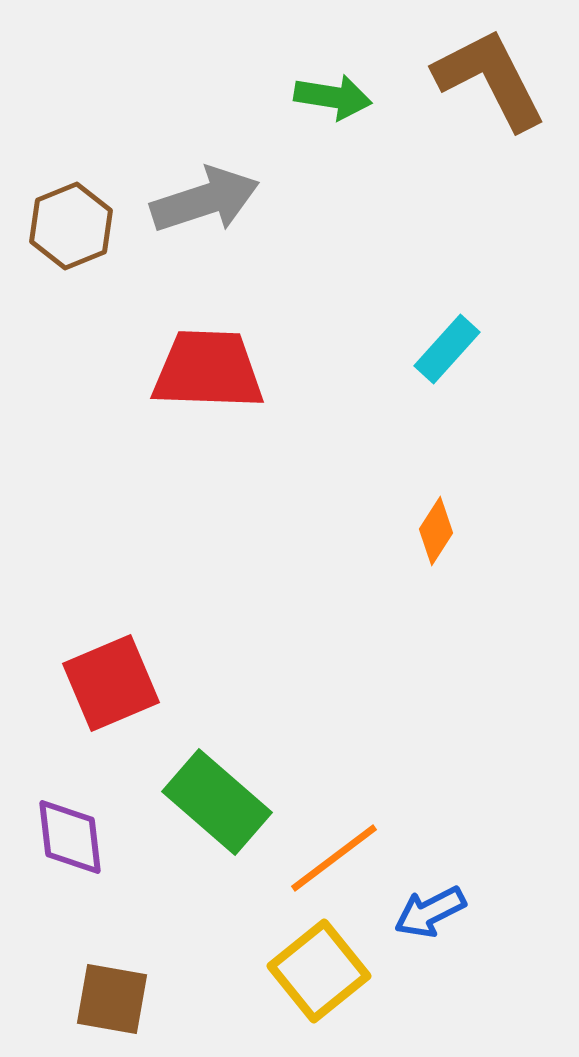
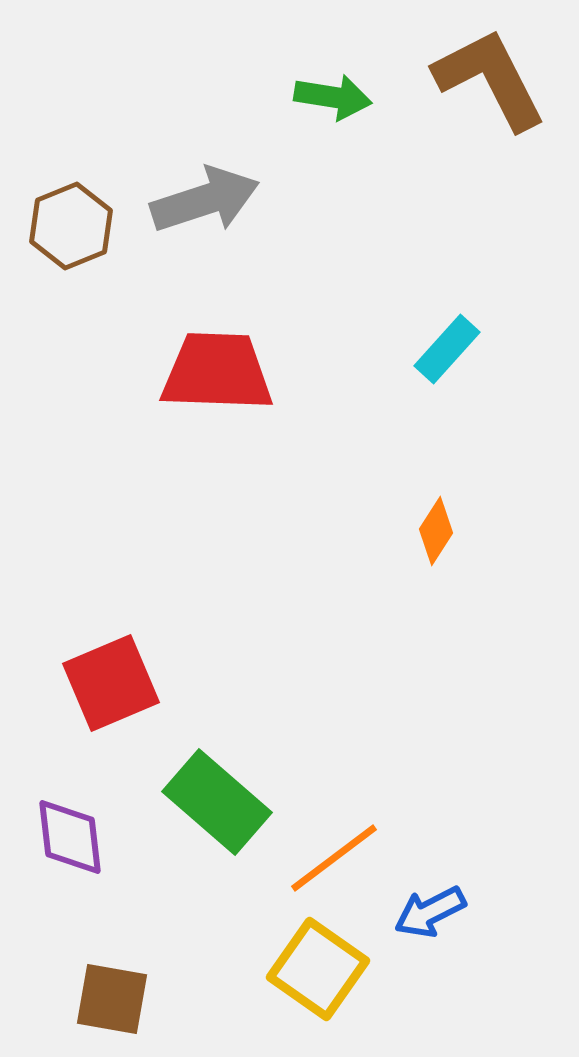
red trapezoid: moved 9 px right, 2 px down
yellow square: moved 1 px left, 2 px up; rotated 16 degrees counterclockwise
